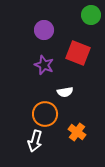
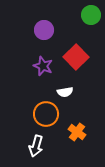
red square: moved 2 px left, 4 px down; rotated 25 degrees clockwise
purple star: moved 1 px left, 1 px down
orange circle: moved 1 px right
white arrow: moved 1 px right, 5 px down
